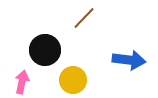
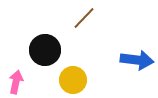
blue arrow: moved 8 px right
pink arrow: moved 6 px left
